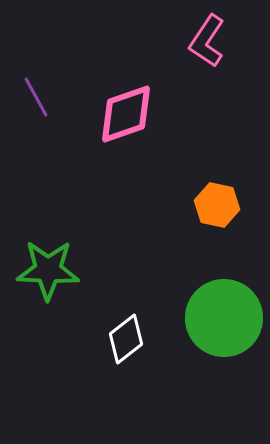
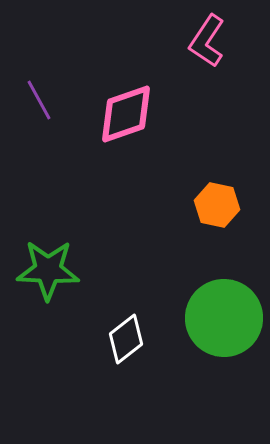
purple line: moved 3 px right, 3 px down
